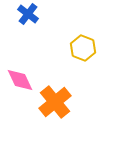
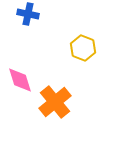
blue cross: rotated 25 degrees counterclockwise
pink diamond: rotated 8 degrees clockwise
